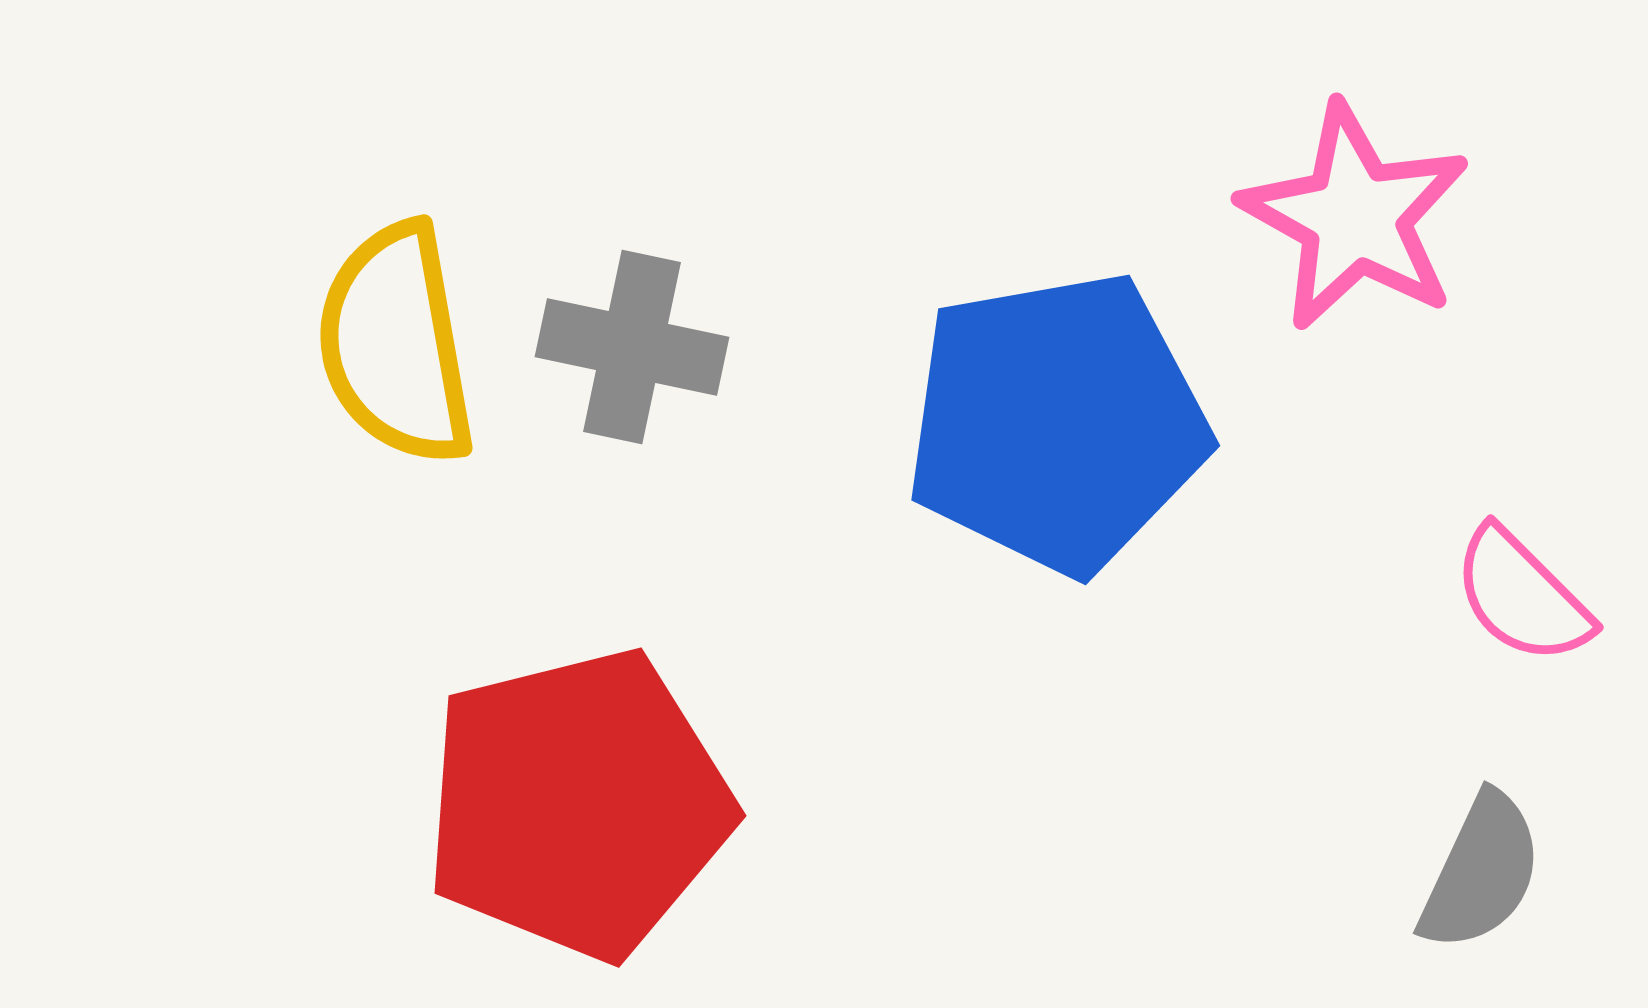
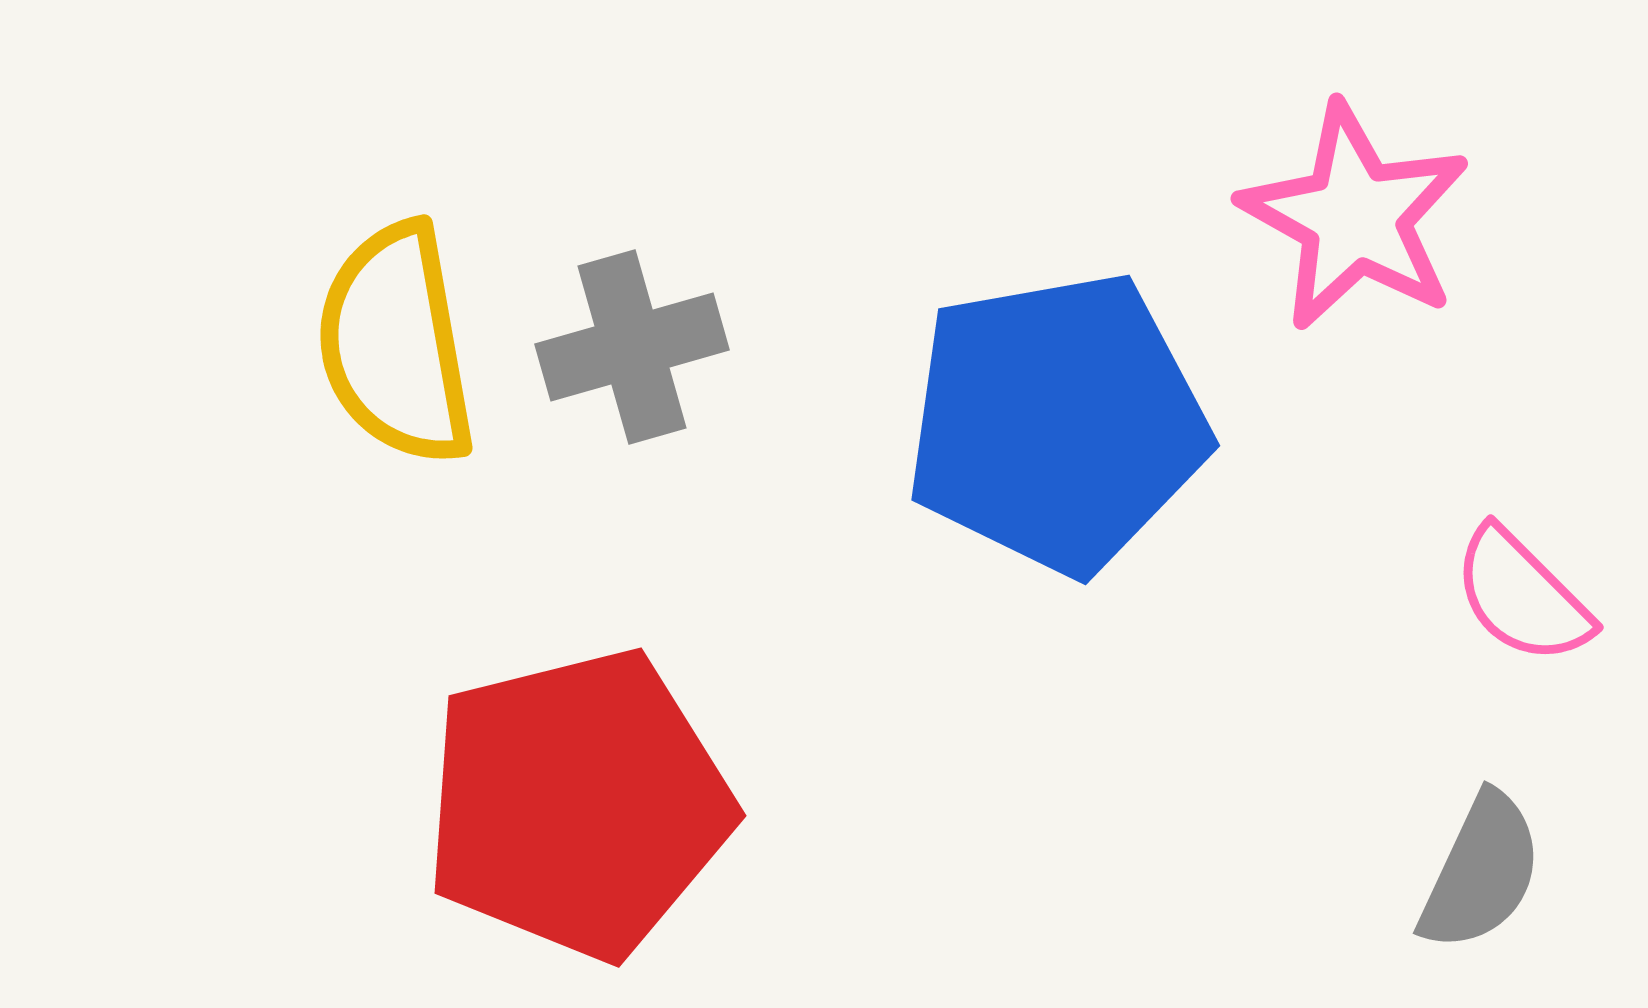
gray cross: rotated 28 degrees counterclockwise
